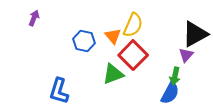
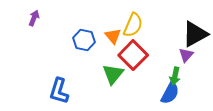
blue hexagon: moved 1 px up
green triangle: rotated 30 degrees counterclockwise
